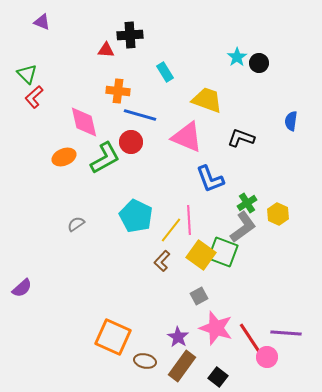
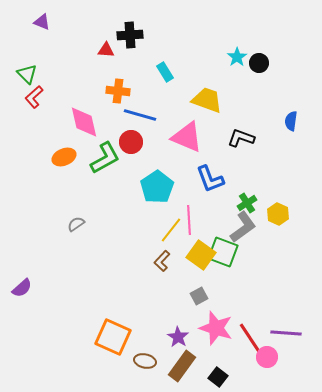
cyan pentagon: moved 21 px right, 29 px up; rotated 12 degrees clockwise
